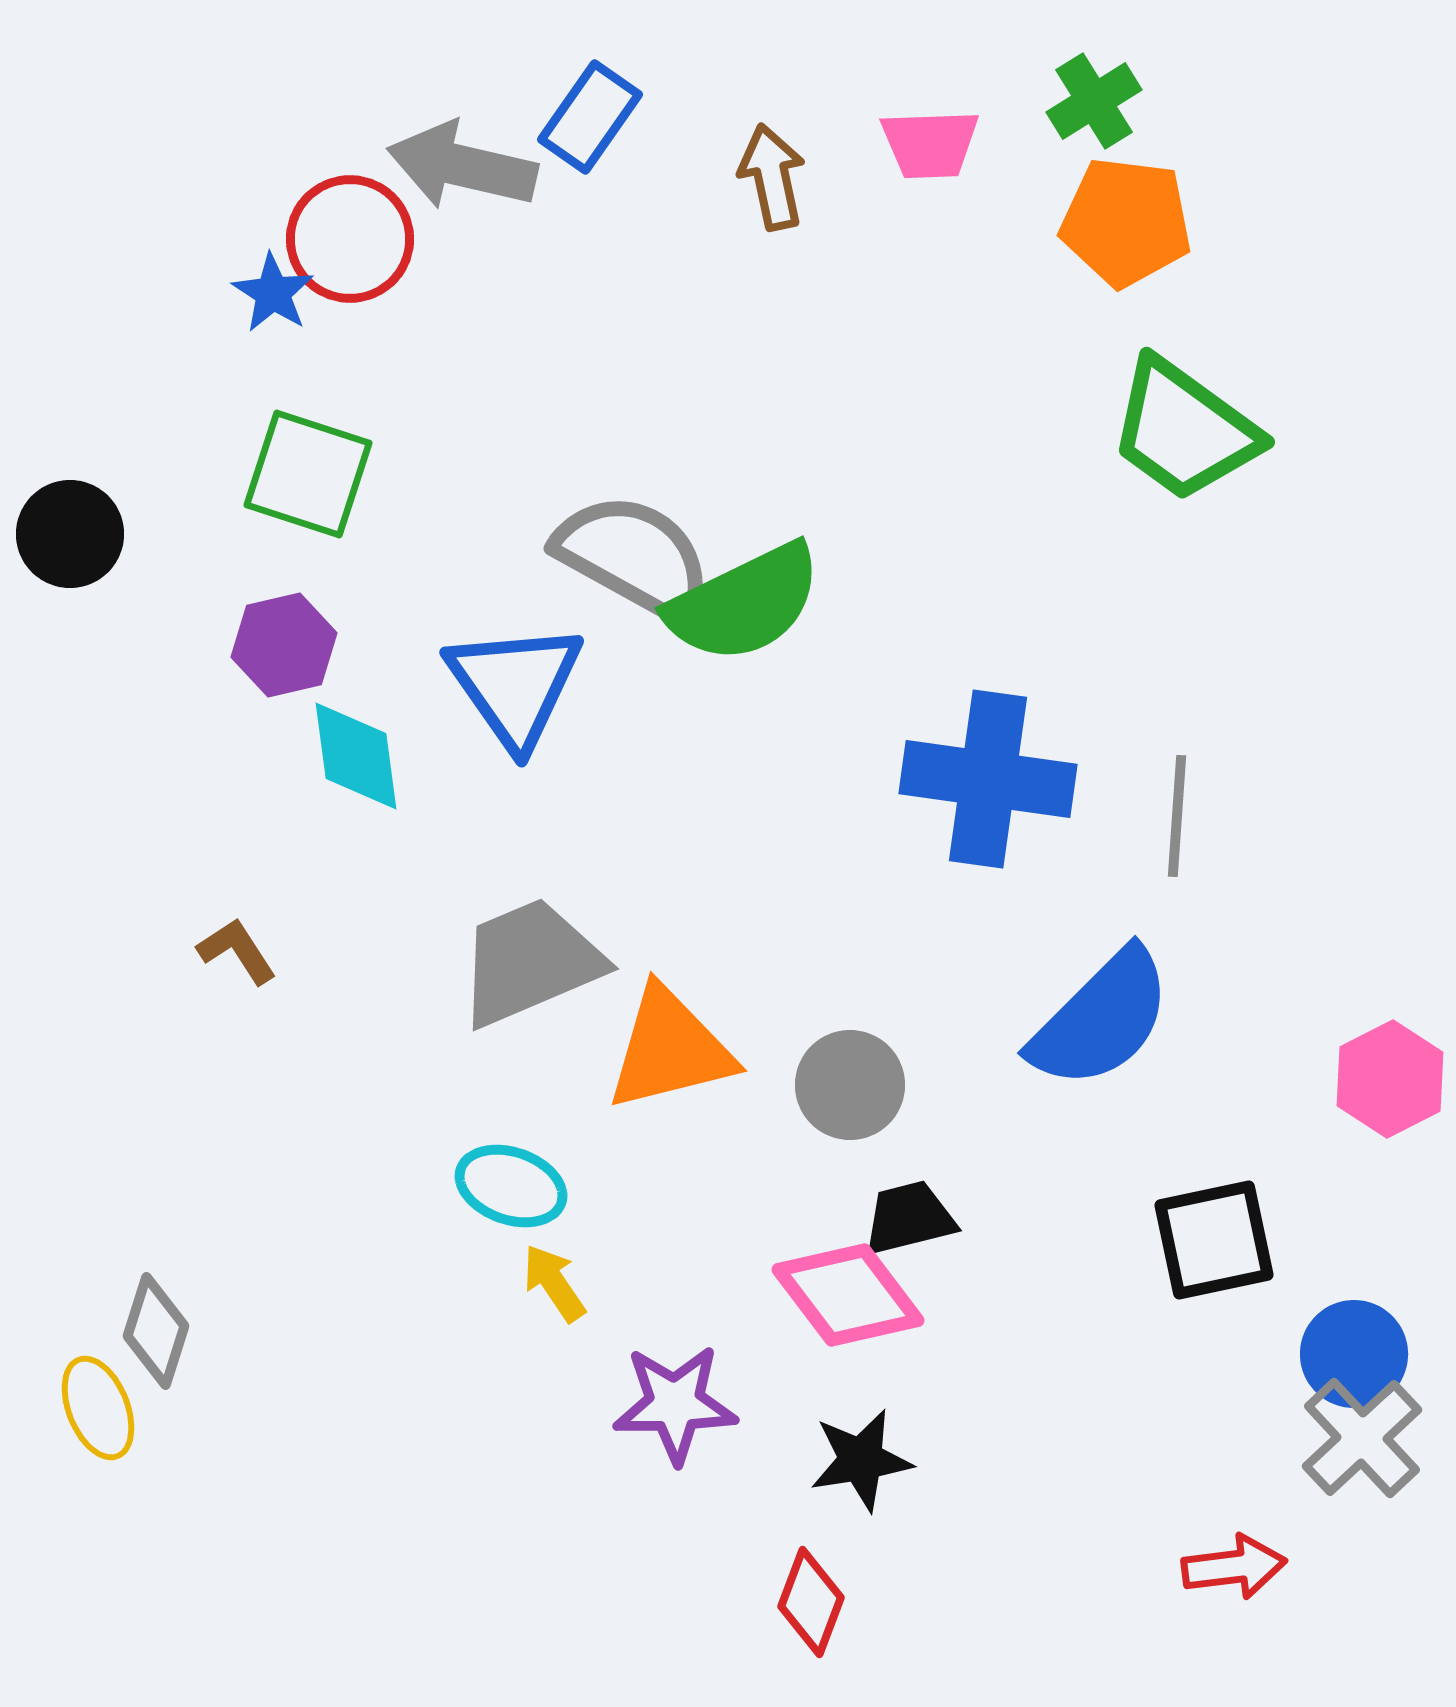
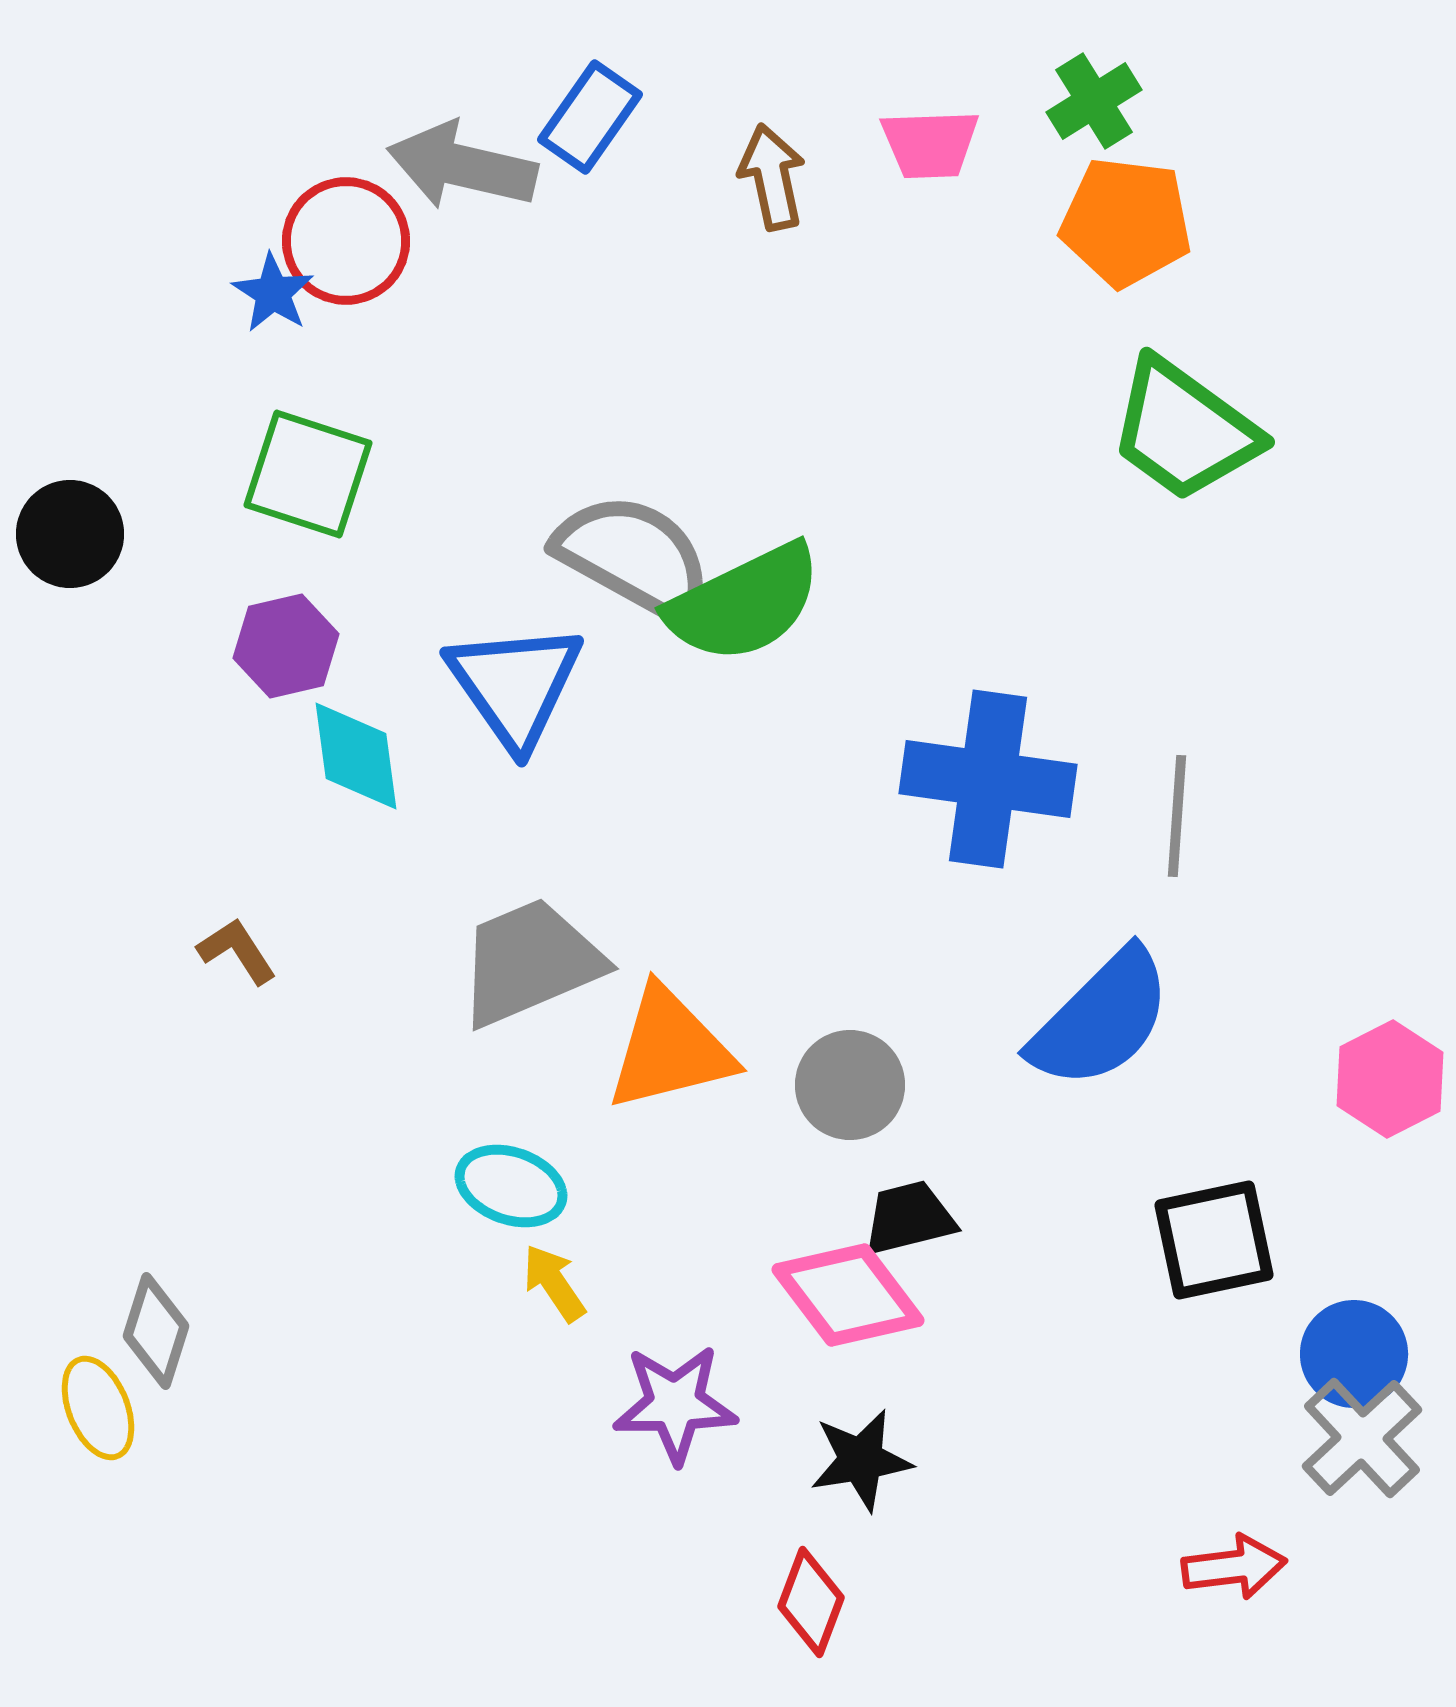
red circle: moved 4 px left, 2 px down
purple hexagon: moved 2 px right, 1 px down
